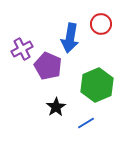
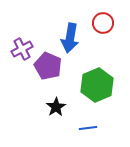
red circle: moved 2 px right, 1 px up
blue line: moved 2 px right, 5 px down; rotated 24 degrees clockwise
